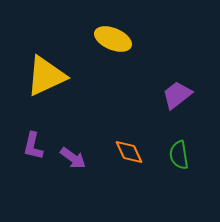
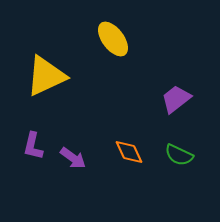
yellow ellipse: rotated 30 degrees clockwise
purple trapezoid: moved 1 px left, 4 px down
green semicircle: rotated 56 degrees counterclockwise
